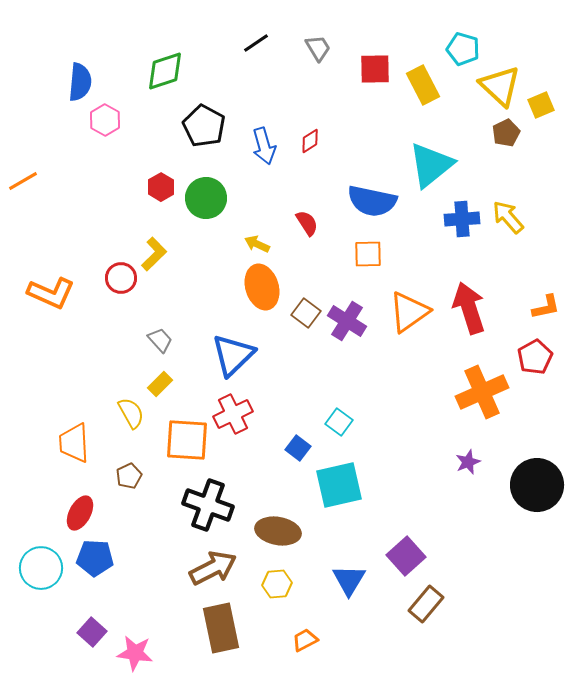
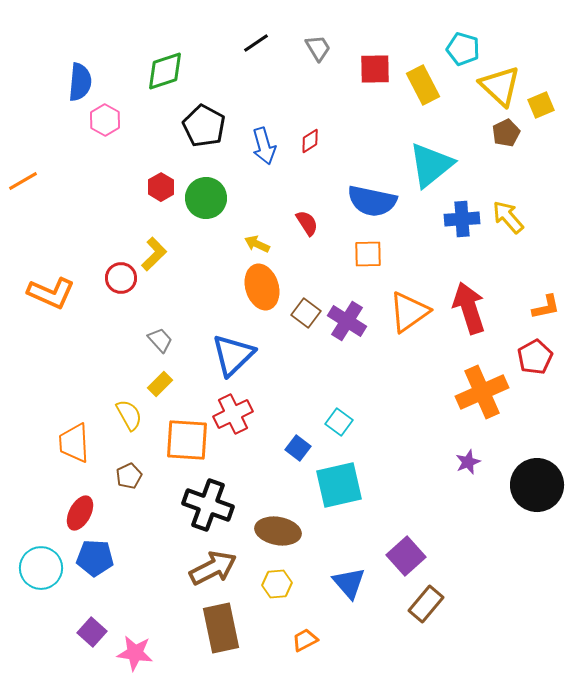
yellow semicircle at (131, 413): moved 2 px left, 2 px down
blue triangle at (349, 580): moved 3 px down; rotated 12 degrees counterclockwise
